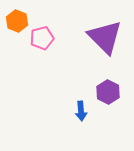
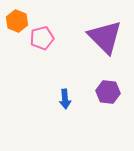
purple hexagon: rotated 20 degrees counterclockwise
blue arrow: moved 16 px left, 12 px up
